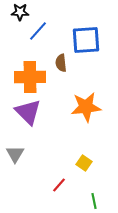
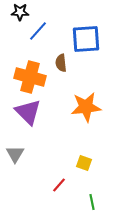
blue square: moved 1 px up
orange cross: rotated 16 degrees clockwise
yellow square: rotated 14 degrees counterclockwise
green line: moved 2 px left, 1 px down
